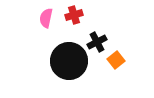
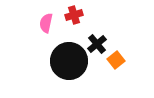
pink semicircle: moved 5 px down
black cross: moved 2 px down; rotated 12 degrees counterclockwise
